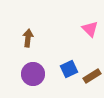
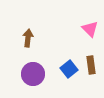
blue square: rotated 12 degrees counterclockwise
brown rectangle: moved 1 px left, 11 px up; rotated 66 degrees counterclockwise
